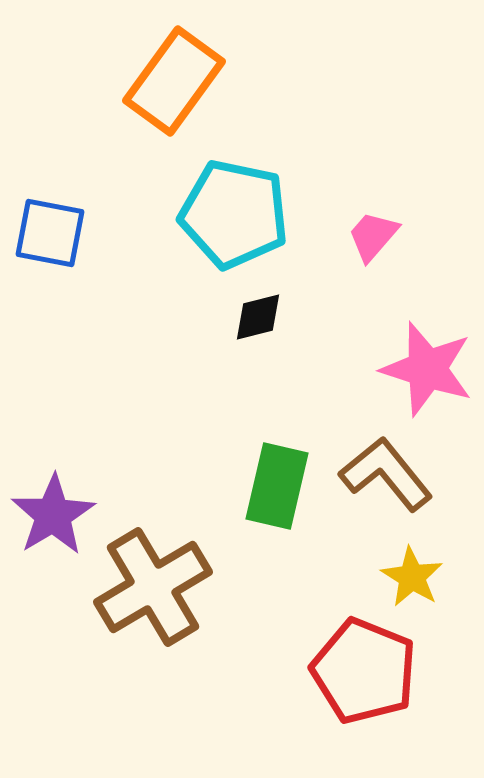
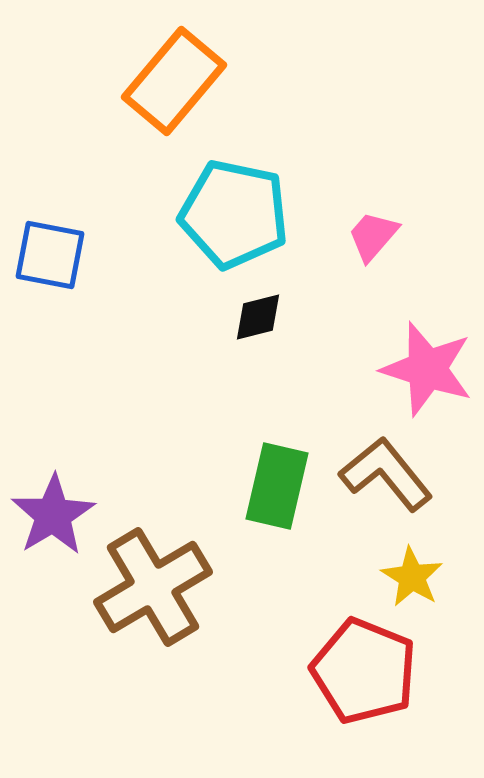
orange rectangle: rotated 4 degrees clockwise
blue square: moved 22 px down
